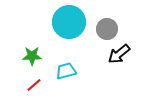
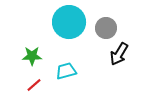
gray circle: moved 1 px left, 1 px up
black arrow: rotated 20 degrees counterclockwise
